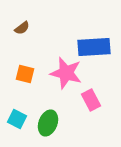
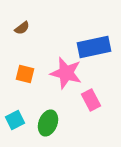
blue rectangle: rotated 8 degrees counterclockwise
cyan square: moved 2 px left, 1 px down; rotated 36 degrees clockwise
